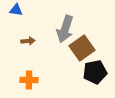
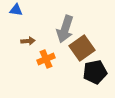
orange cross: moved 17 px right, 21 px up; rotated 24 degrees counterclockwise
